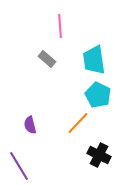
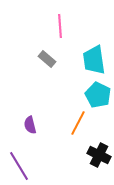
orange line: rotated 15 degrees counterclockwise
